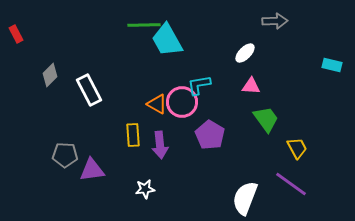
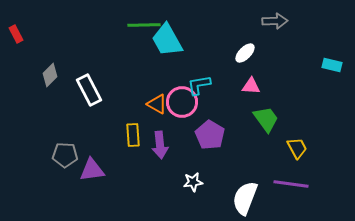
purple line: rotated 28 degrees counterclockwise
white star: moved 48 px right, 7 px up
